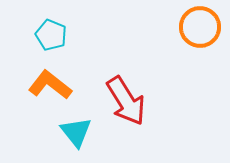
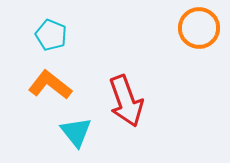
orange circle: moved 1 px left, 1 px down
red arrow: rotated 12 degrees clockwise
